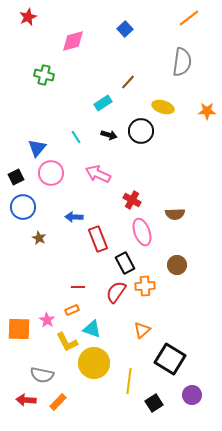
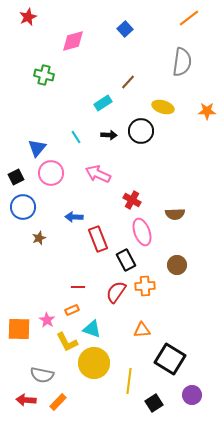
black arrow at (109, 135): rotated 14 degrees counterclockwise
brown star at (39, 238): rotated 24 degrees clockwise
black rectangle at (125, 263): moved 1 px right, 3 px up
orange triangle at (142, 330): rotated 36 degrees clockwise
